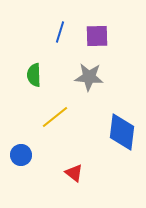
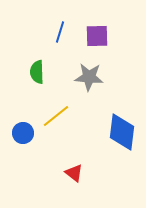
green semicircle: moved 3 px right, 3 px up
yellow line: moved 1 px right, 1 px up
blue circle: moved 2 px right, 22 px up
